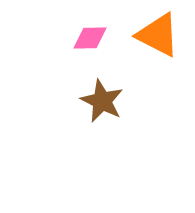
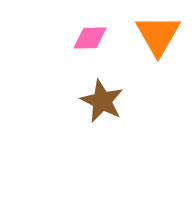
orange triangle: rotated 33 degrees clockwise
